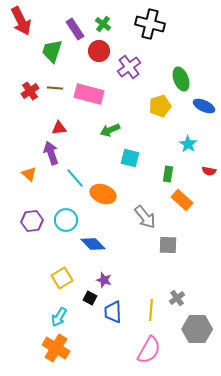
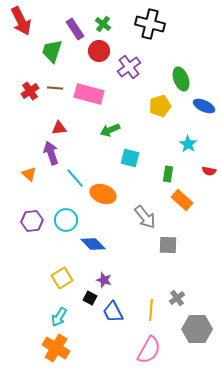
blue trapezoid: rotated 25 degrees counterclockwise
